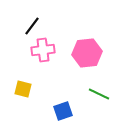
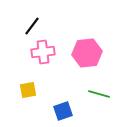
pink cross: moved 2 px down
yellow square: moved 5 px right, 1 px down; rotated 24 degrees counterclockwise
green line: rotated 10 degrees counterclockwise
